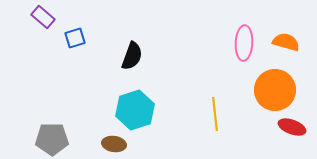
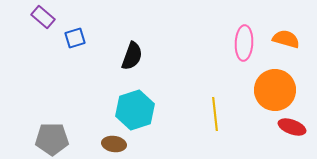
orange semicircle: moved 3 px up
